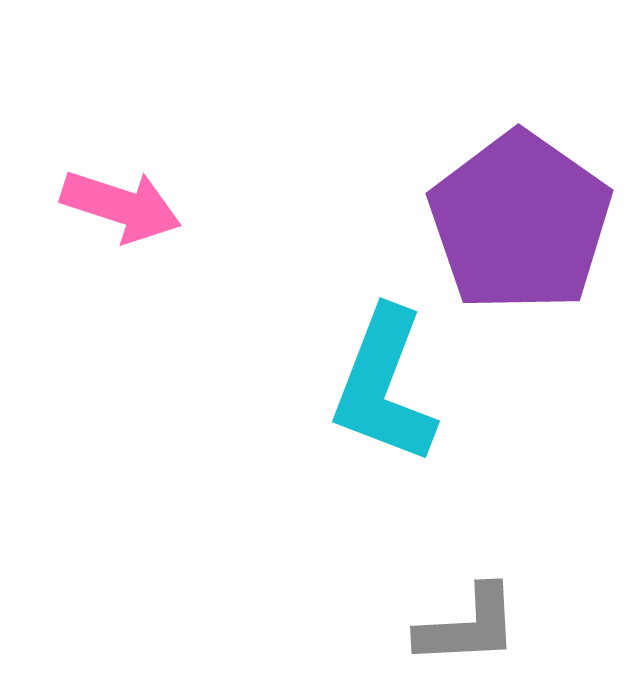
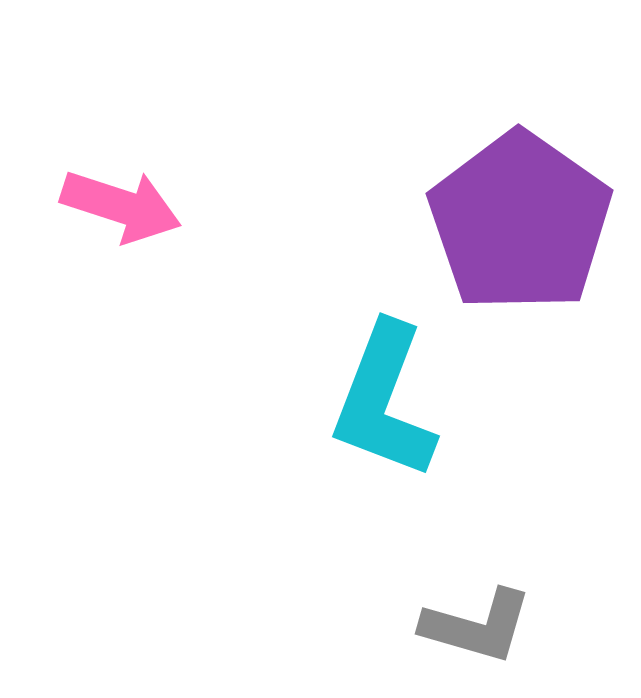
cyan L-shape: moved 15 px down
gray L-shape: moved 9 px right; rotated 19 degrees clockwise
